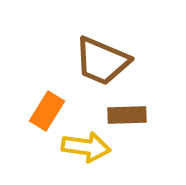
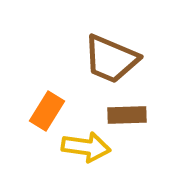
brown trapezoid: moved 9 px right, 2 px up
